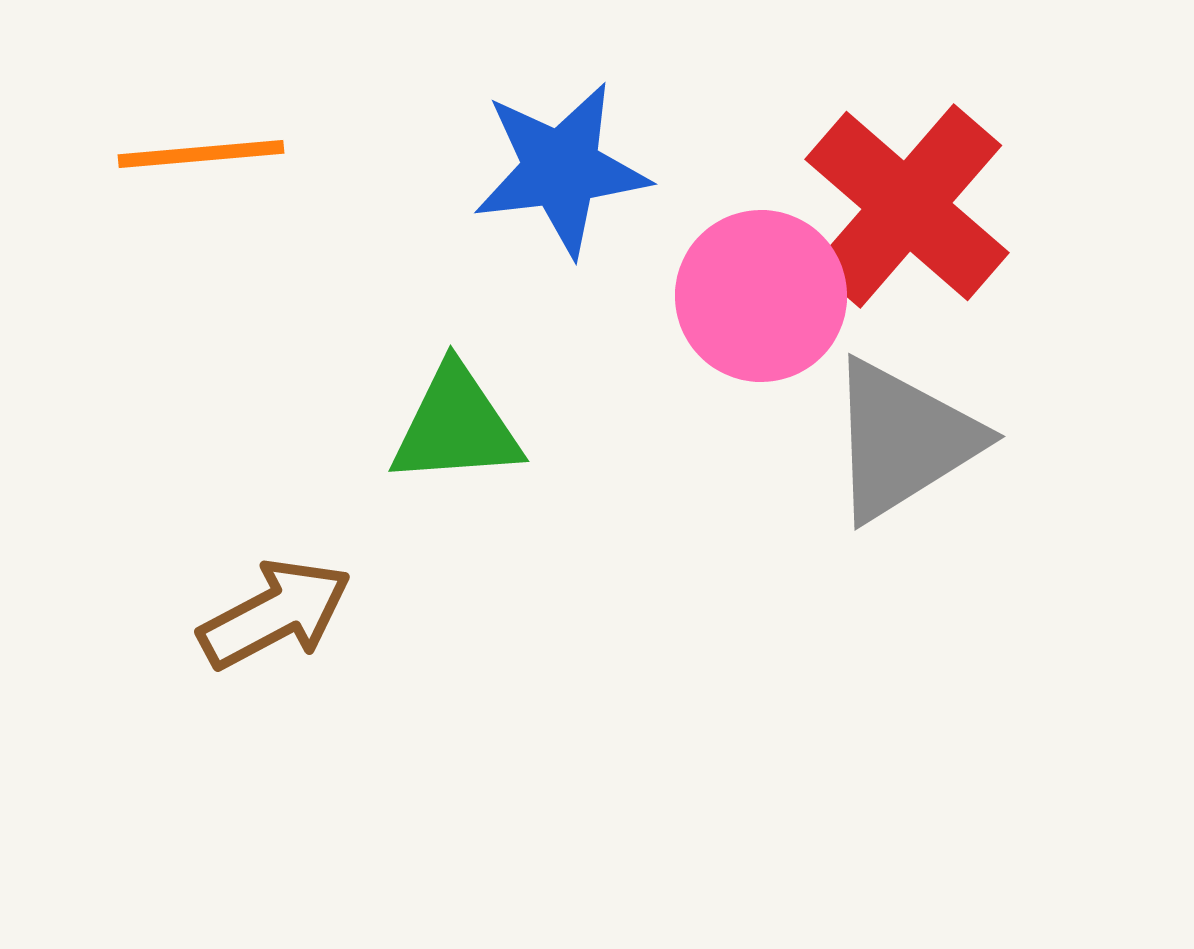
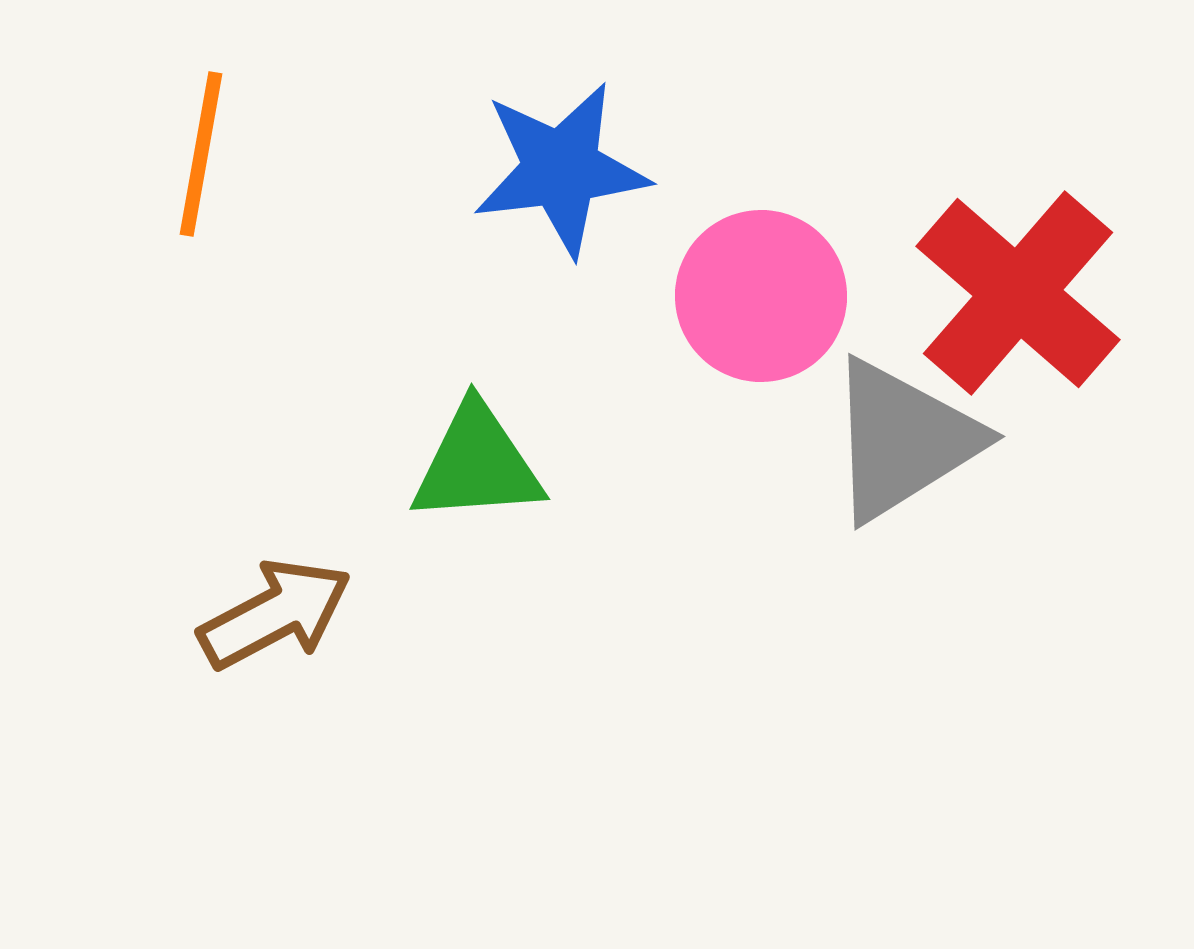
orange line: rotated 75 degrees counterclockwise
red cross: moved 111 px right, 87 px down
green triangle: moved 21 px right, 38 px down
